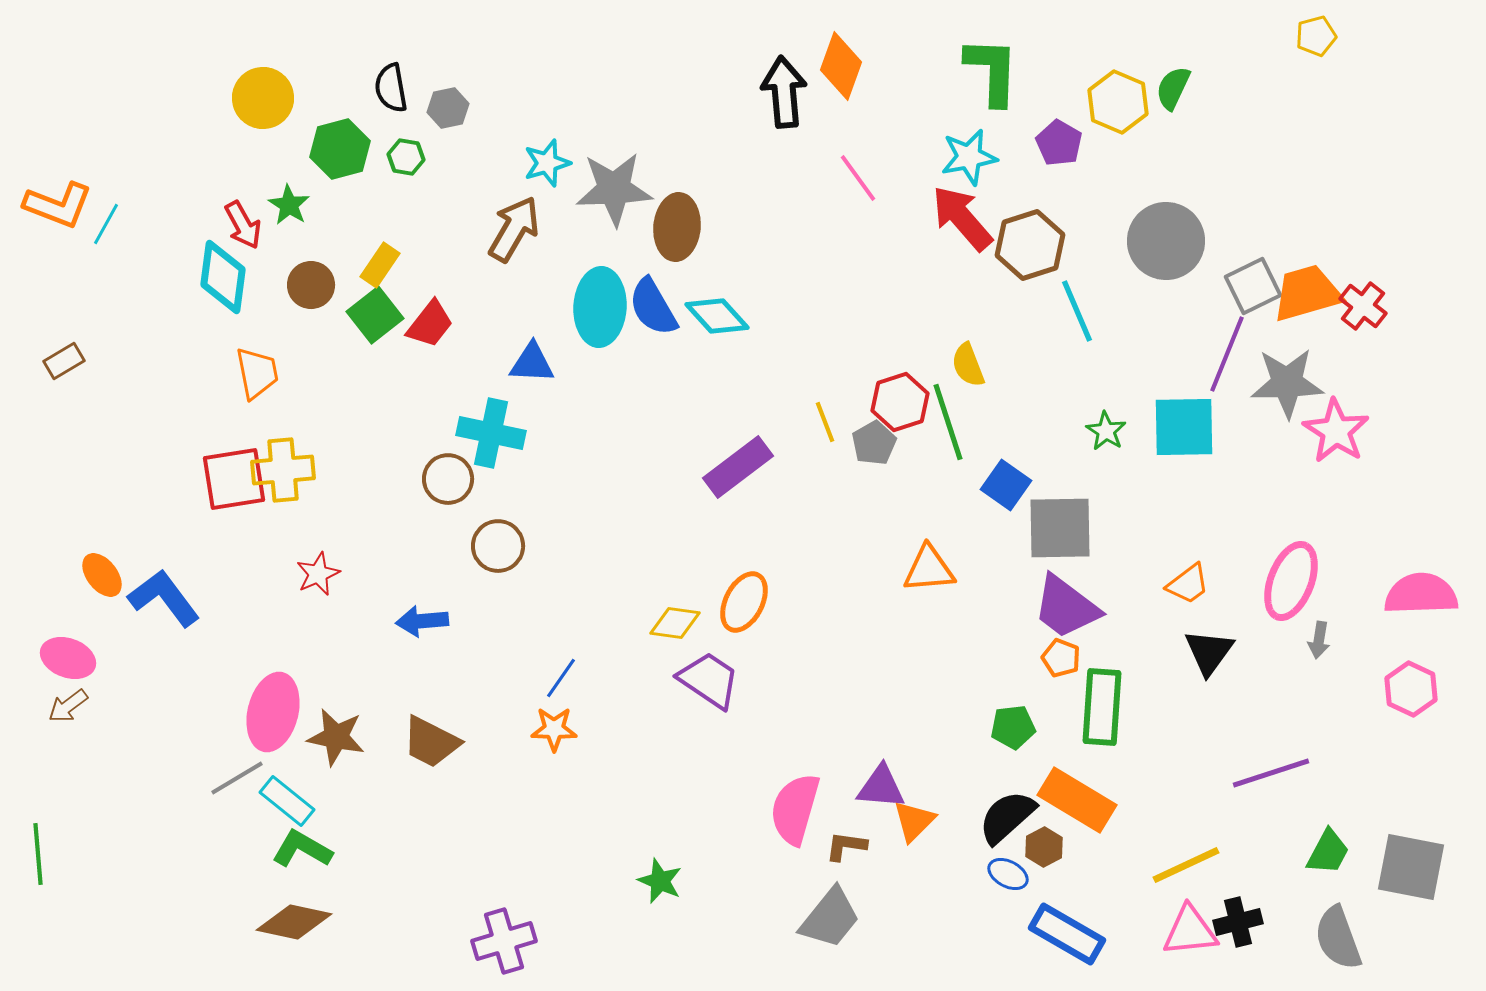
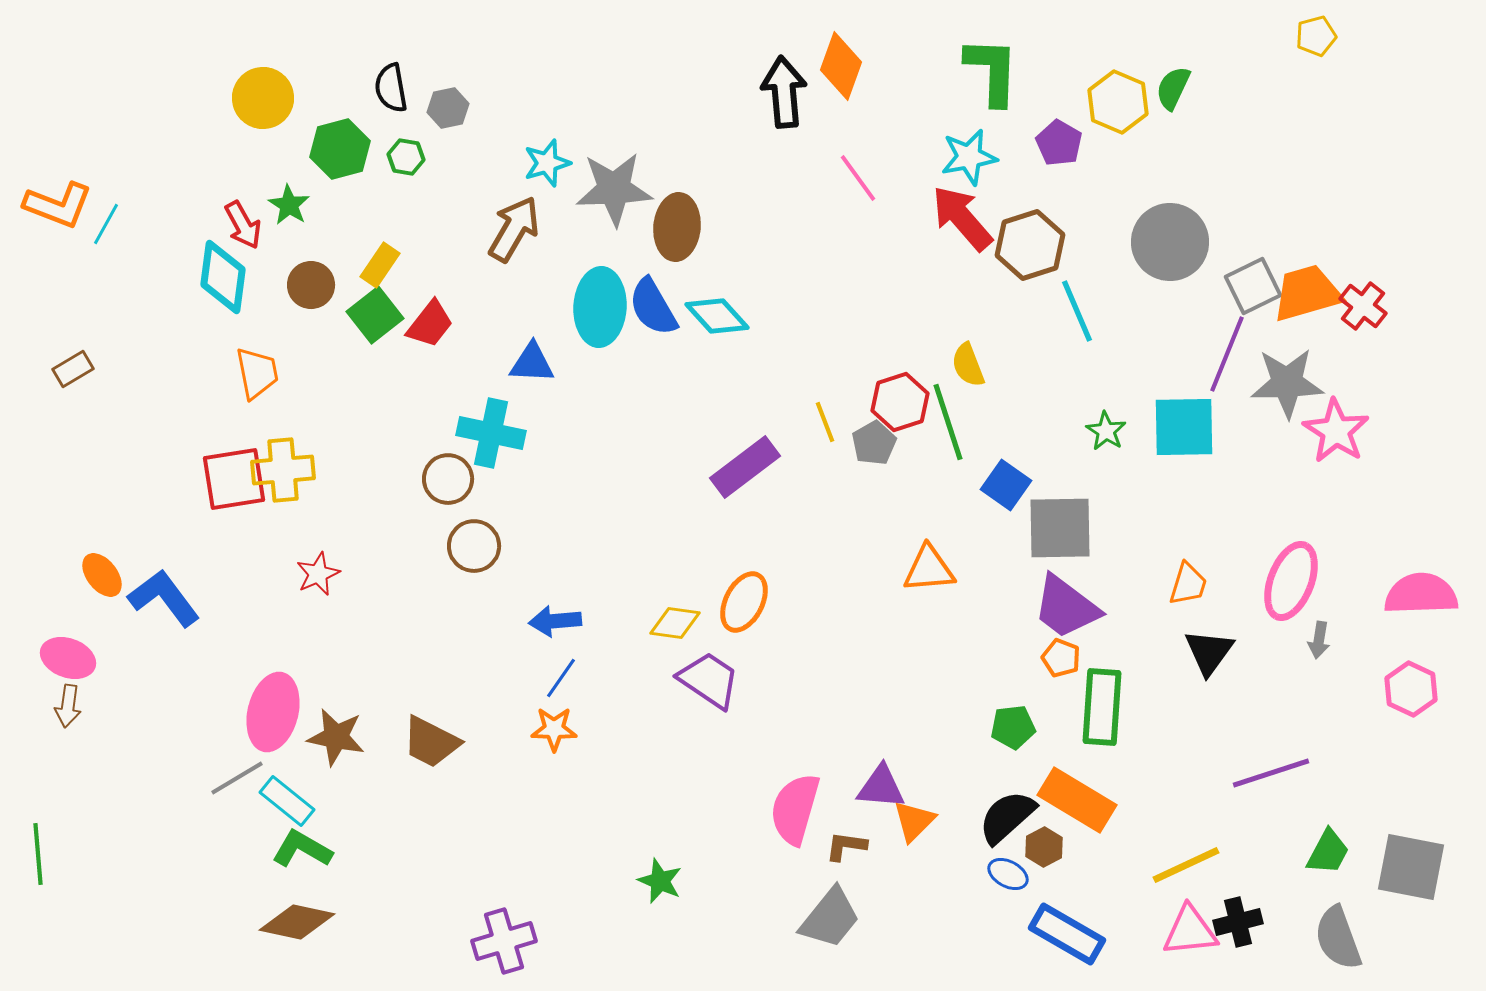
gray circle at (1166, 241): moved 4 px right, 1 px down
brown rectangle at (64, 361): moved 9 px right, 8 px down
purple rectangle at (738, 467): moved 7 px right
brown circle at (498, 546): moved 24 px left
orange trapezoid at (1188, 584): rotated 36 degrees counterclockwise
blue arrow at (422, 621): moved 133 px right
brown arrow at (68, 706): rotated 45 degrees counterclockwise
brown diamond at (294, 922): moved 3 px right
